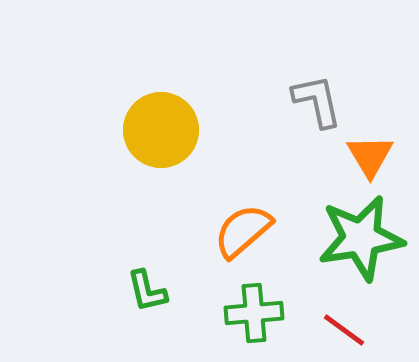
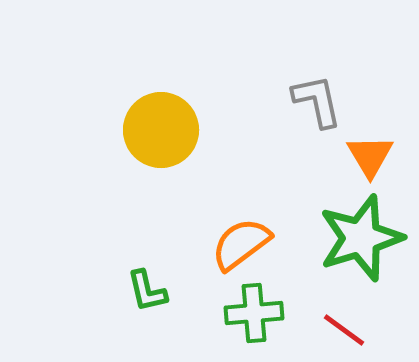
orange semicircle: moved 2 px left, 13 px down; rotated 4 degrees clockwise
green star: rotated 8 degrees counterclockwise
